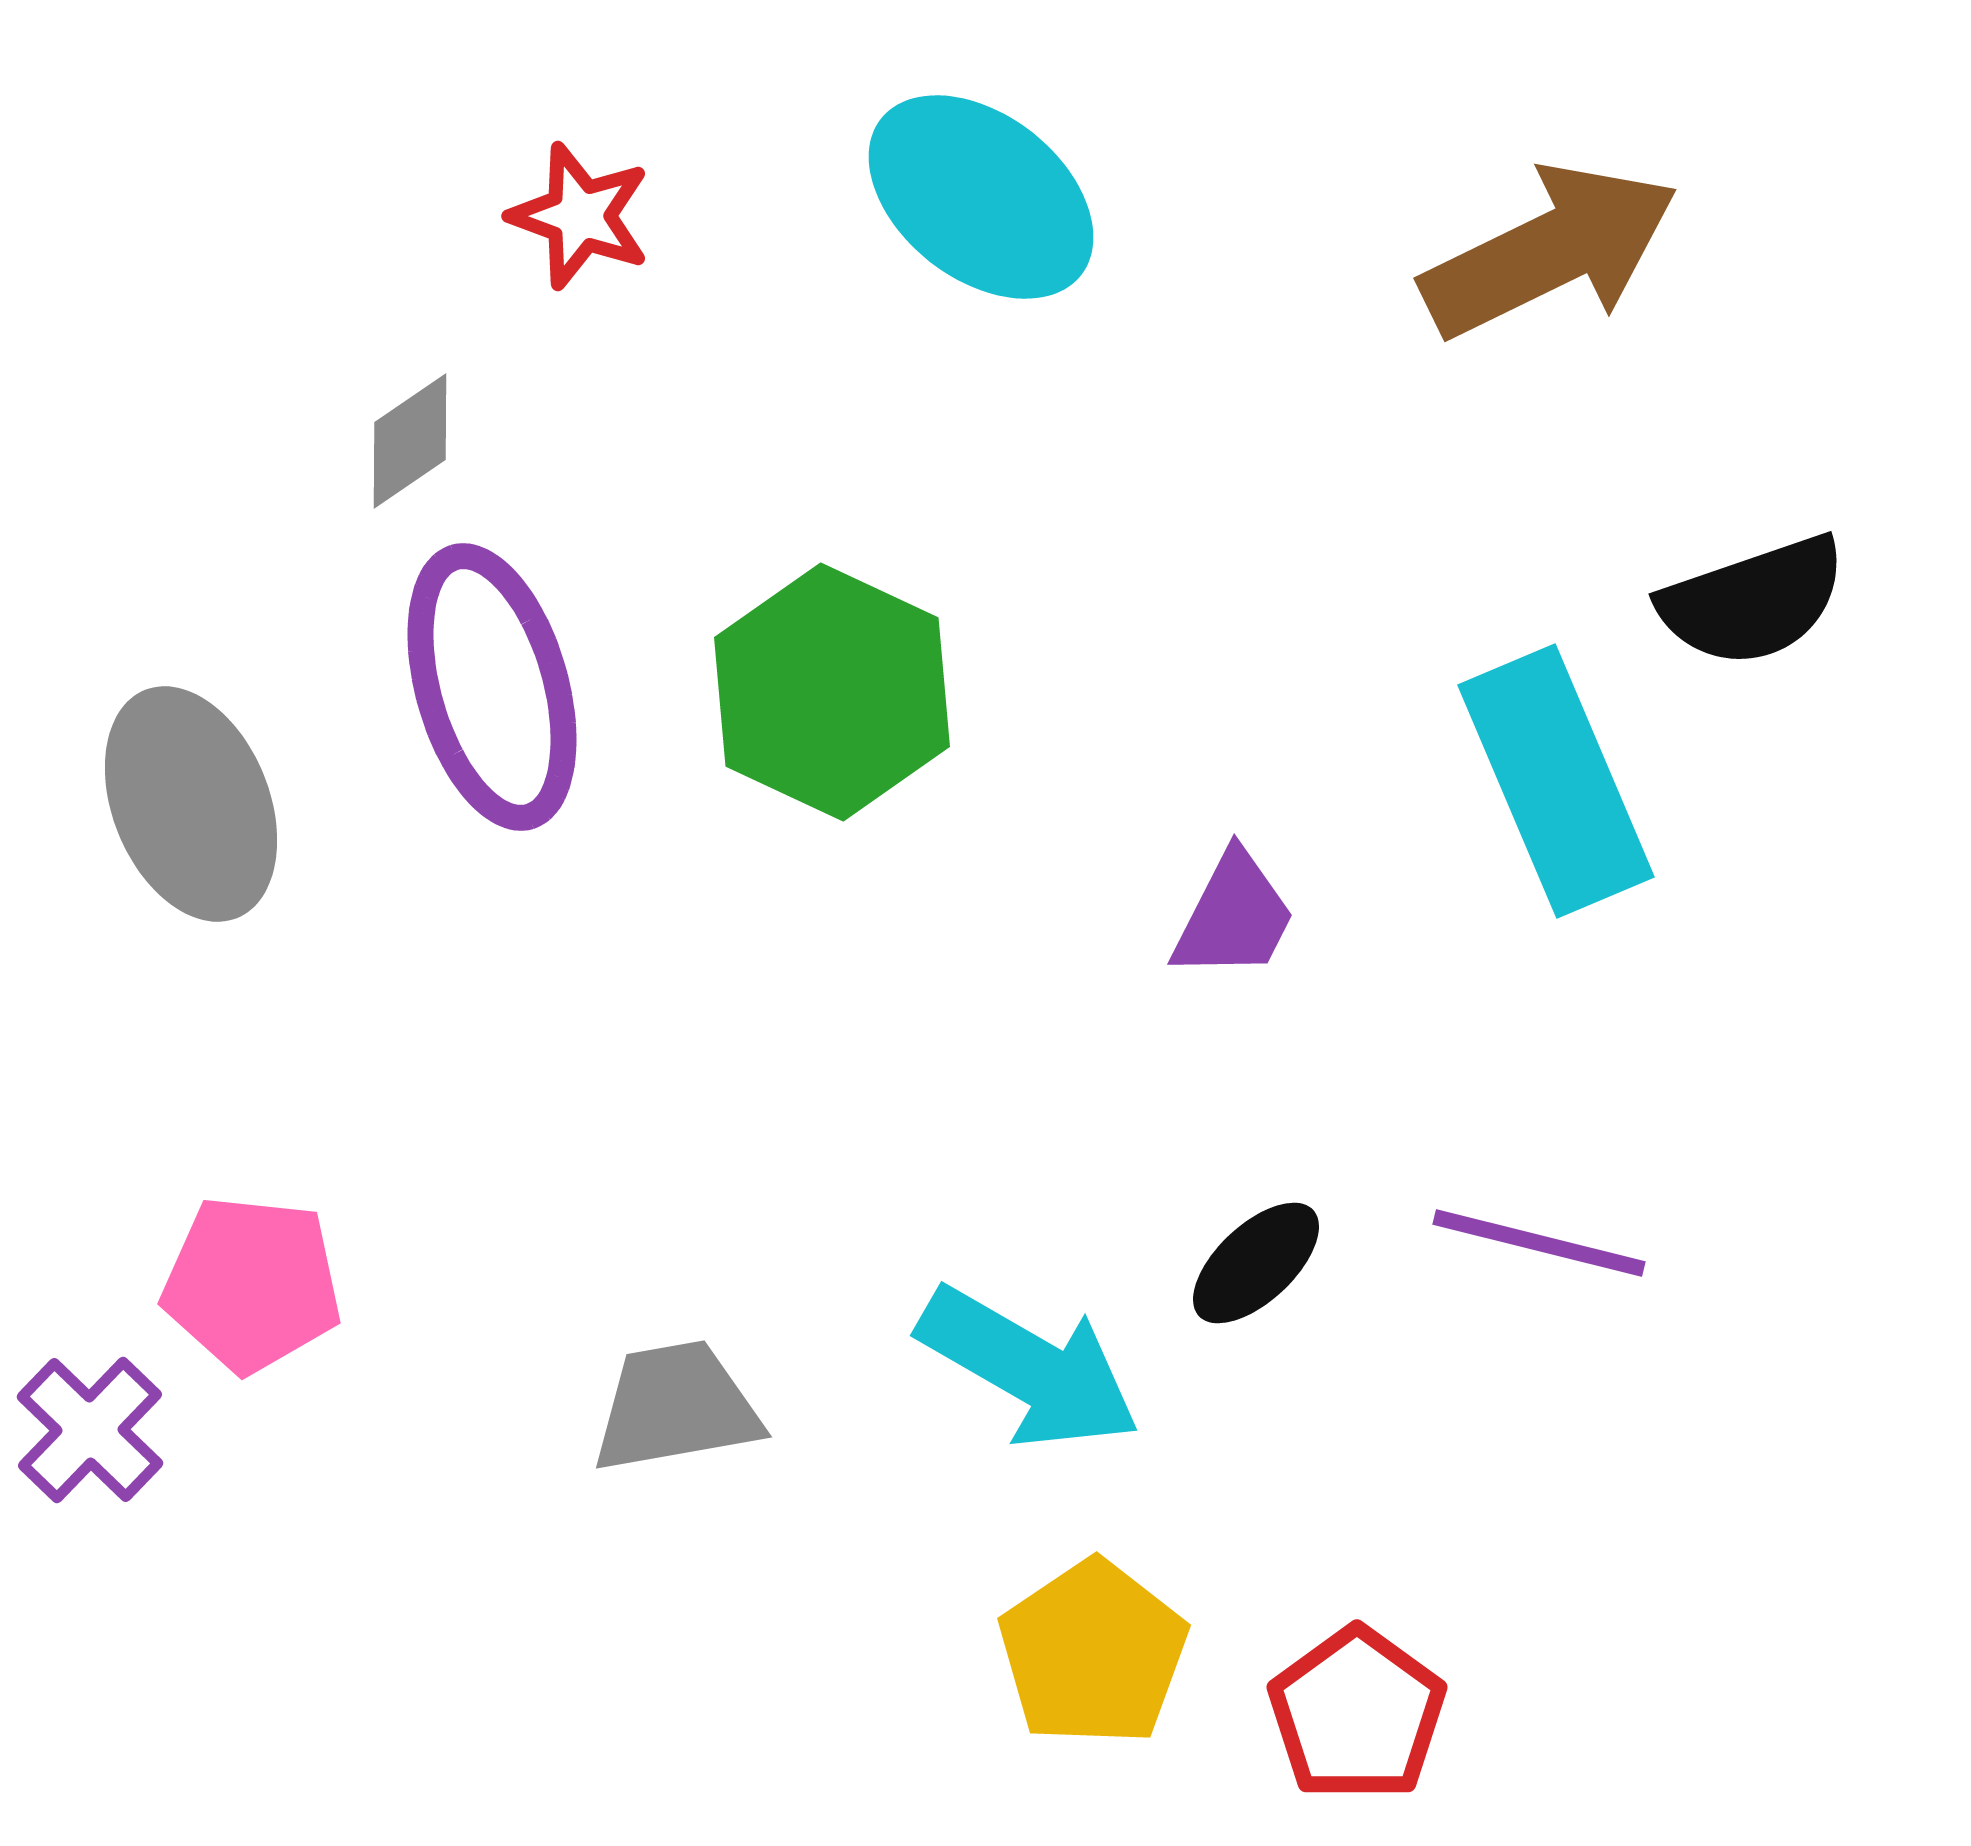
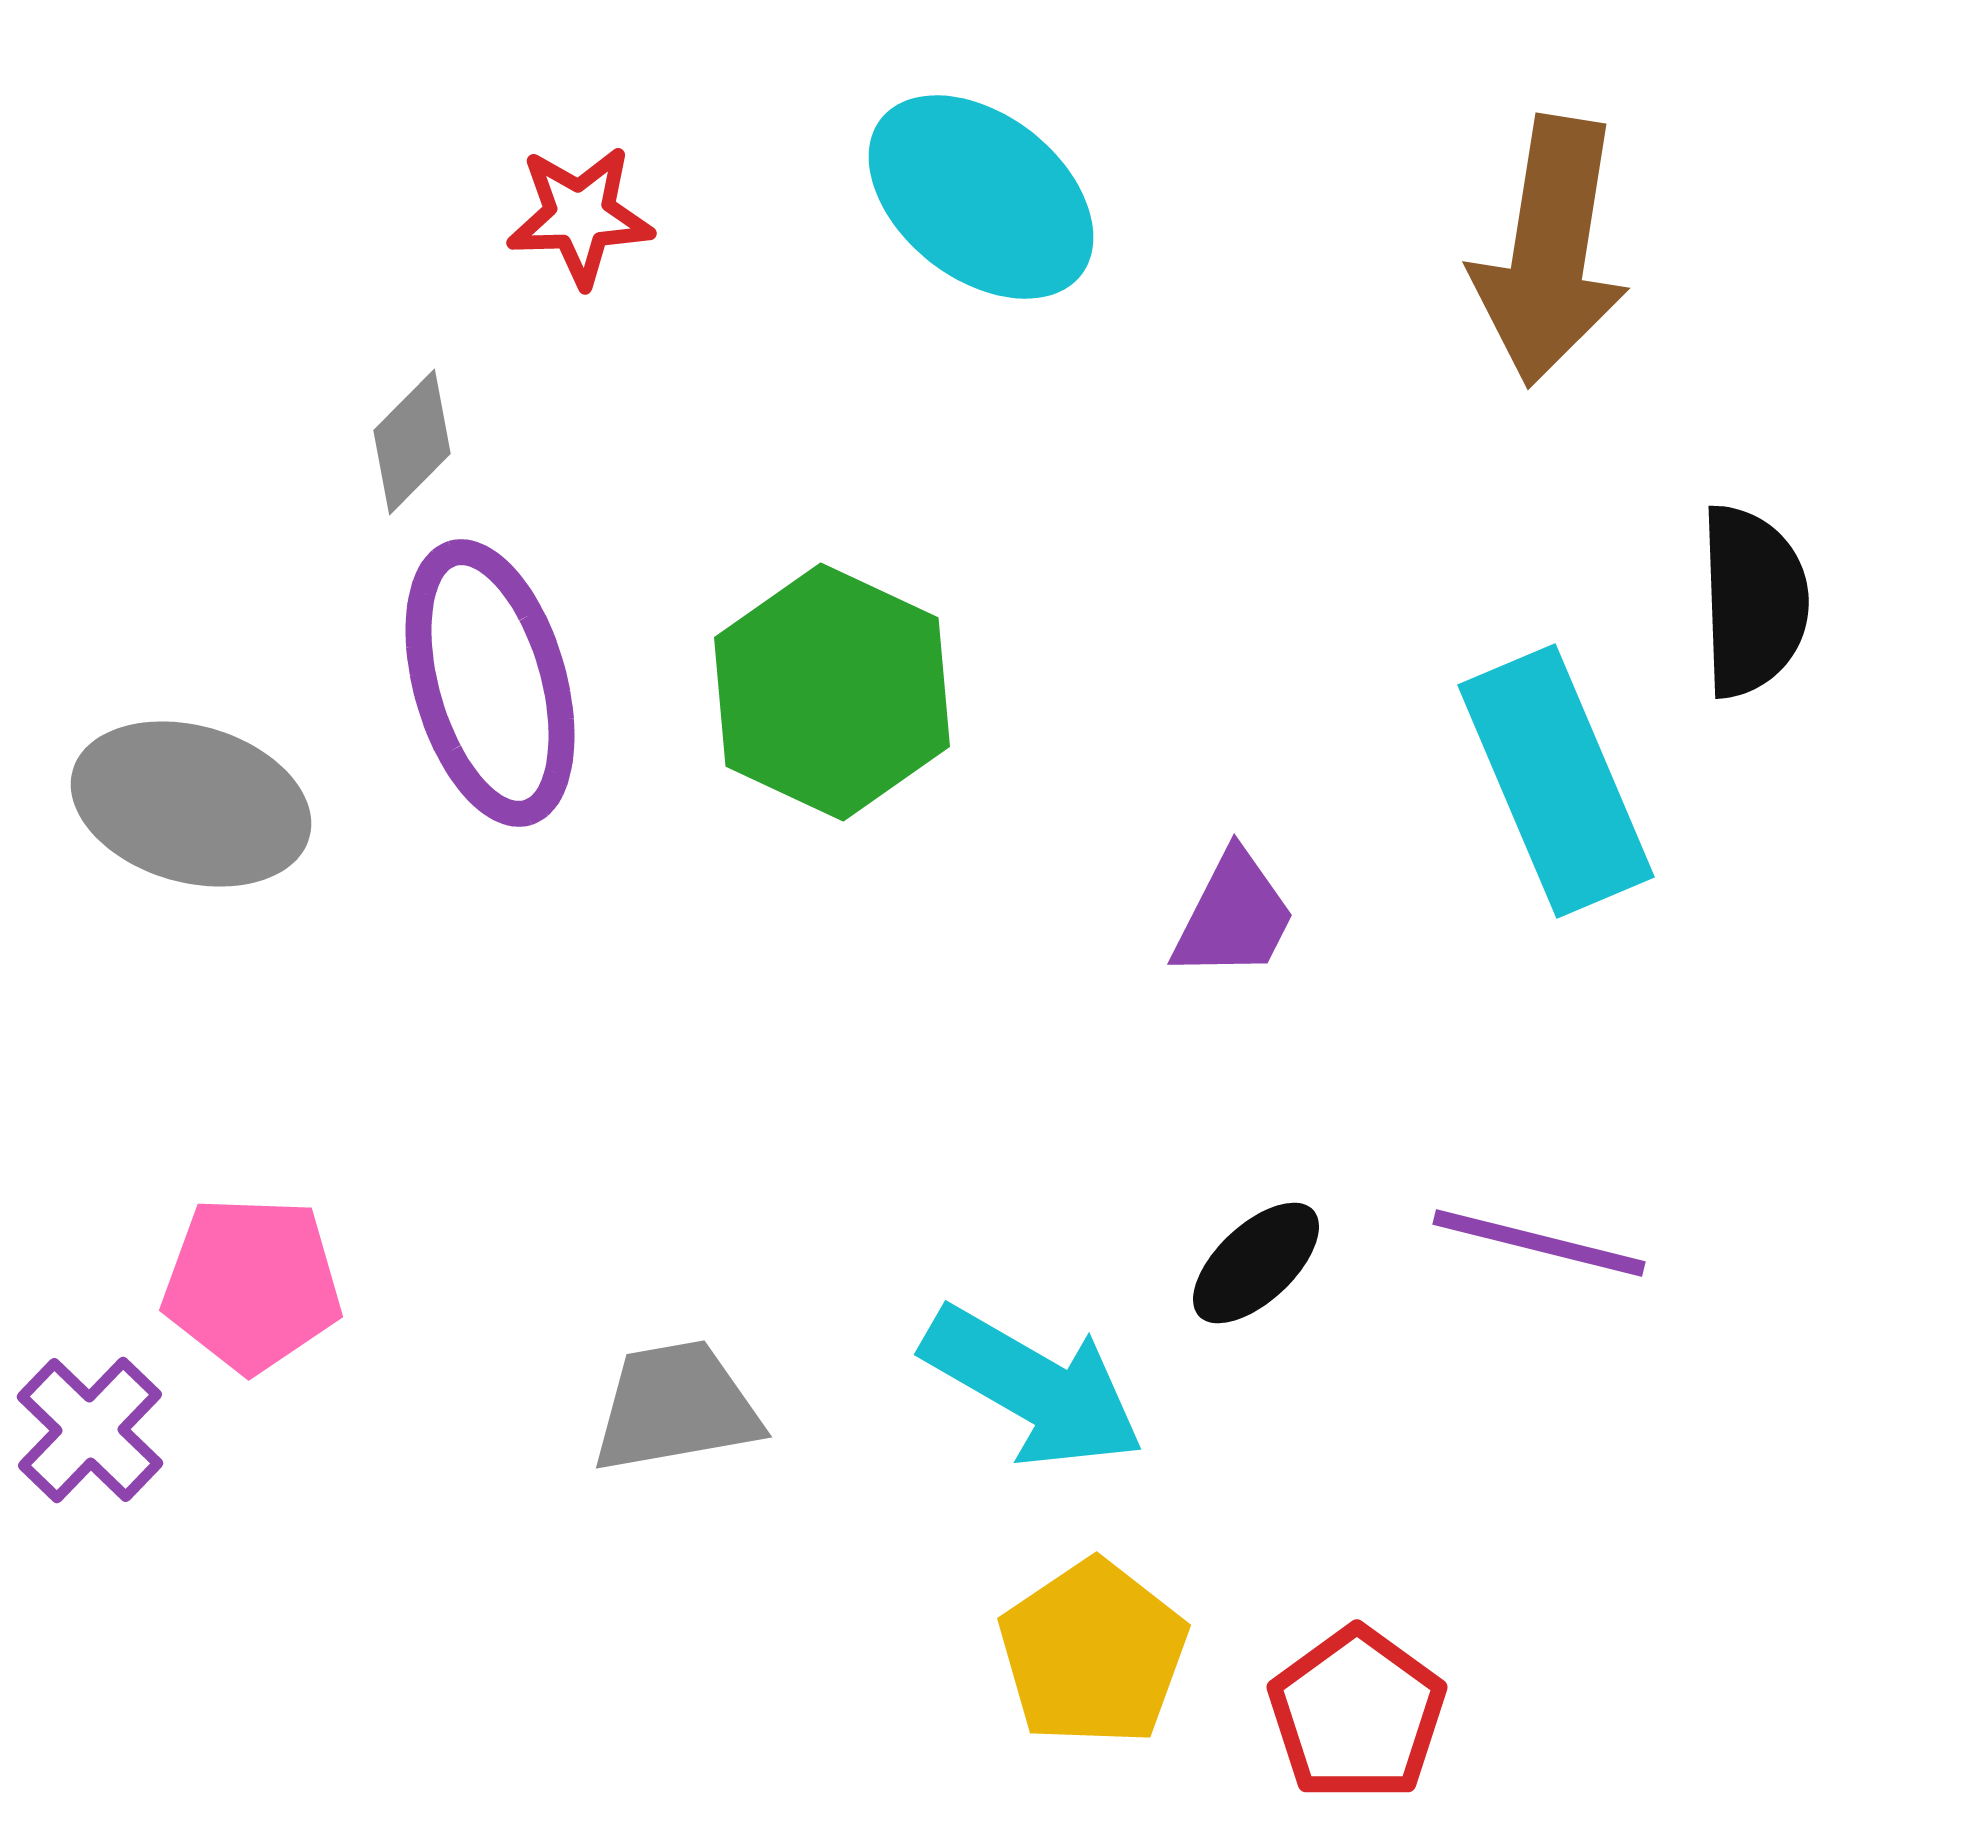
red star: rotated 22 degrees counterclockwise
brown arrow: rotated 125 degrees clockwise
gray diamond: moved 2 px right, 1 px down; rotated 11 degrees counterclockwise
black semicircle: rotated 73 degrees counterclockwise
purple ellipse: moved 2 px left, 4 px up
gray ellipse: rotated 52 degrees counterclockwise
pink pentagon: rotated 4 degrees counterclockwise
cyan arrow: moved 4 px right, 19 px down
